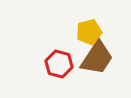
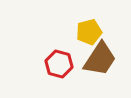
brown trapezoid: moved 3 px right, 1 px down
